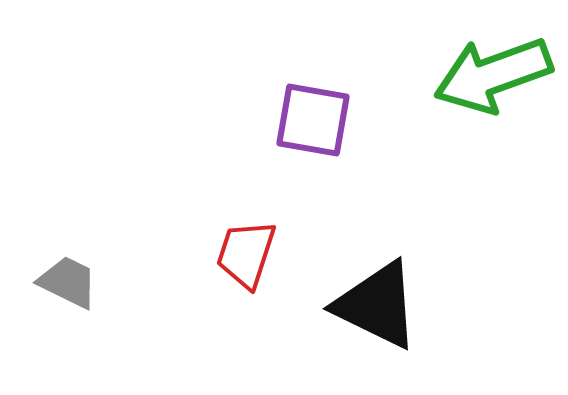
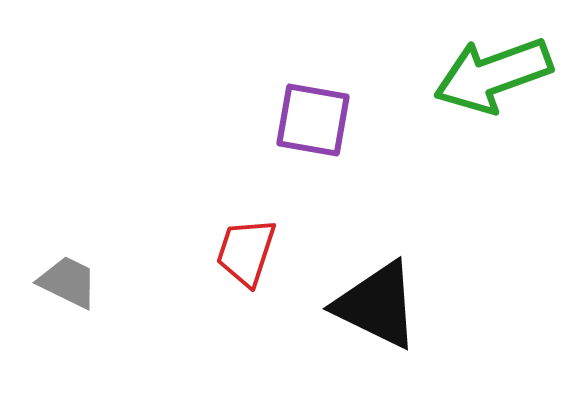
red trapezoid: moved 2 px up
